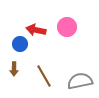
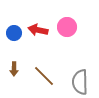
red arrow: moved 2 px right
blue circle: moved 6 px left, 11 px up
brown line: rotated 15 degrees counterclockwise
gray semicircle: moved 1 px down; rotated 80 degrees counterclockwise
